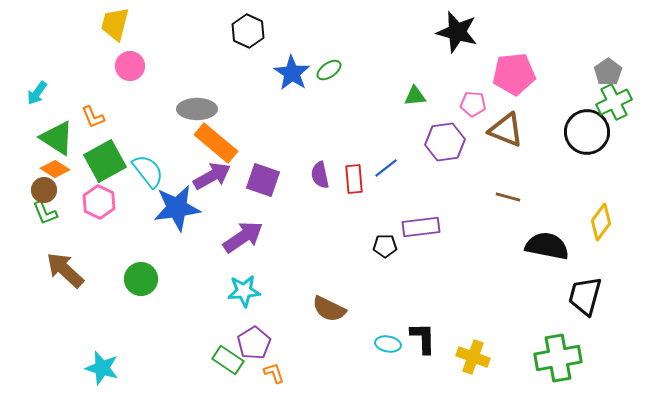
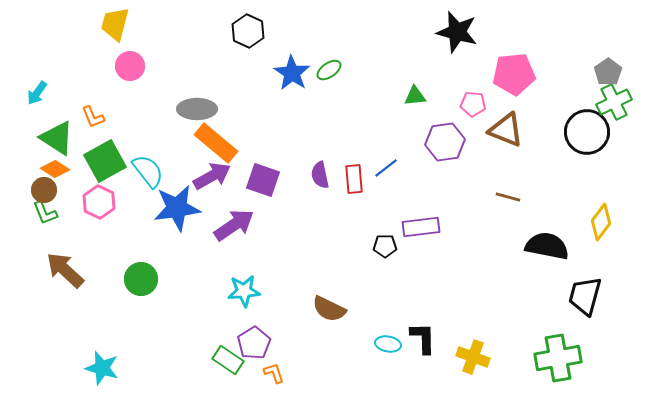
purple arrow at (243, 237): moved 9 px left, 12 px up
